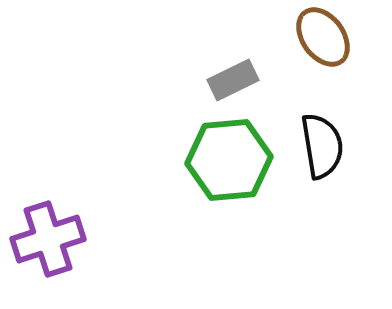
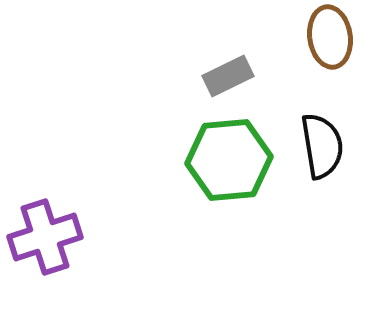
brown ellipse: moved 7 px right; rotated 28 degrees clockwise
gray rectangle: moved 5 px left, 4 px up
purple cross: moved 3 px left, 2 px up
